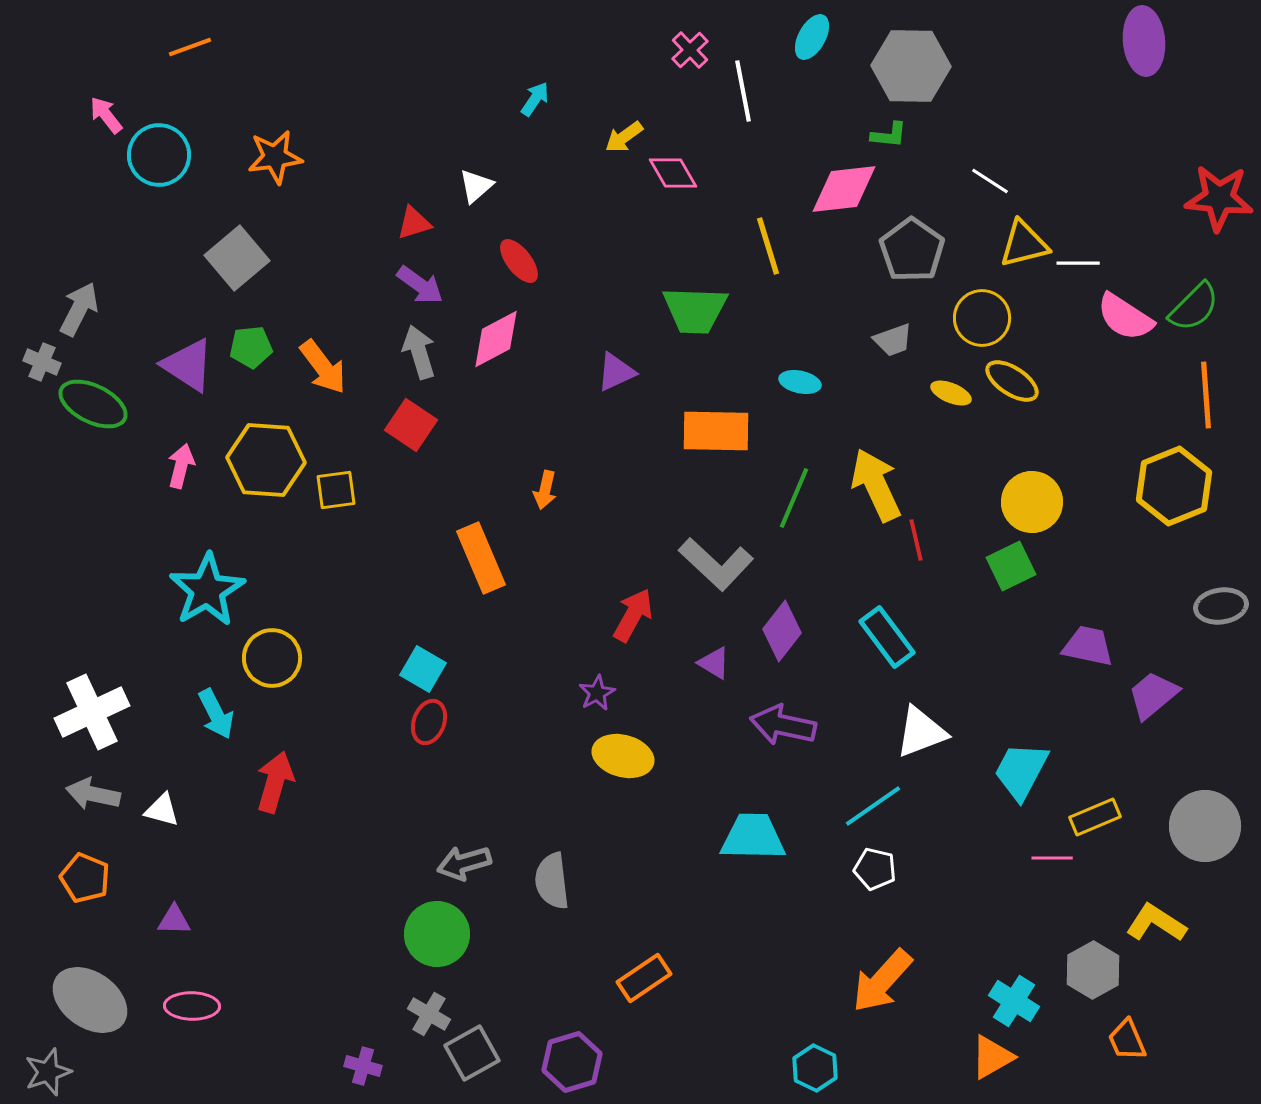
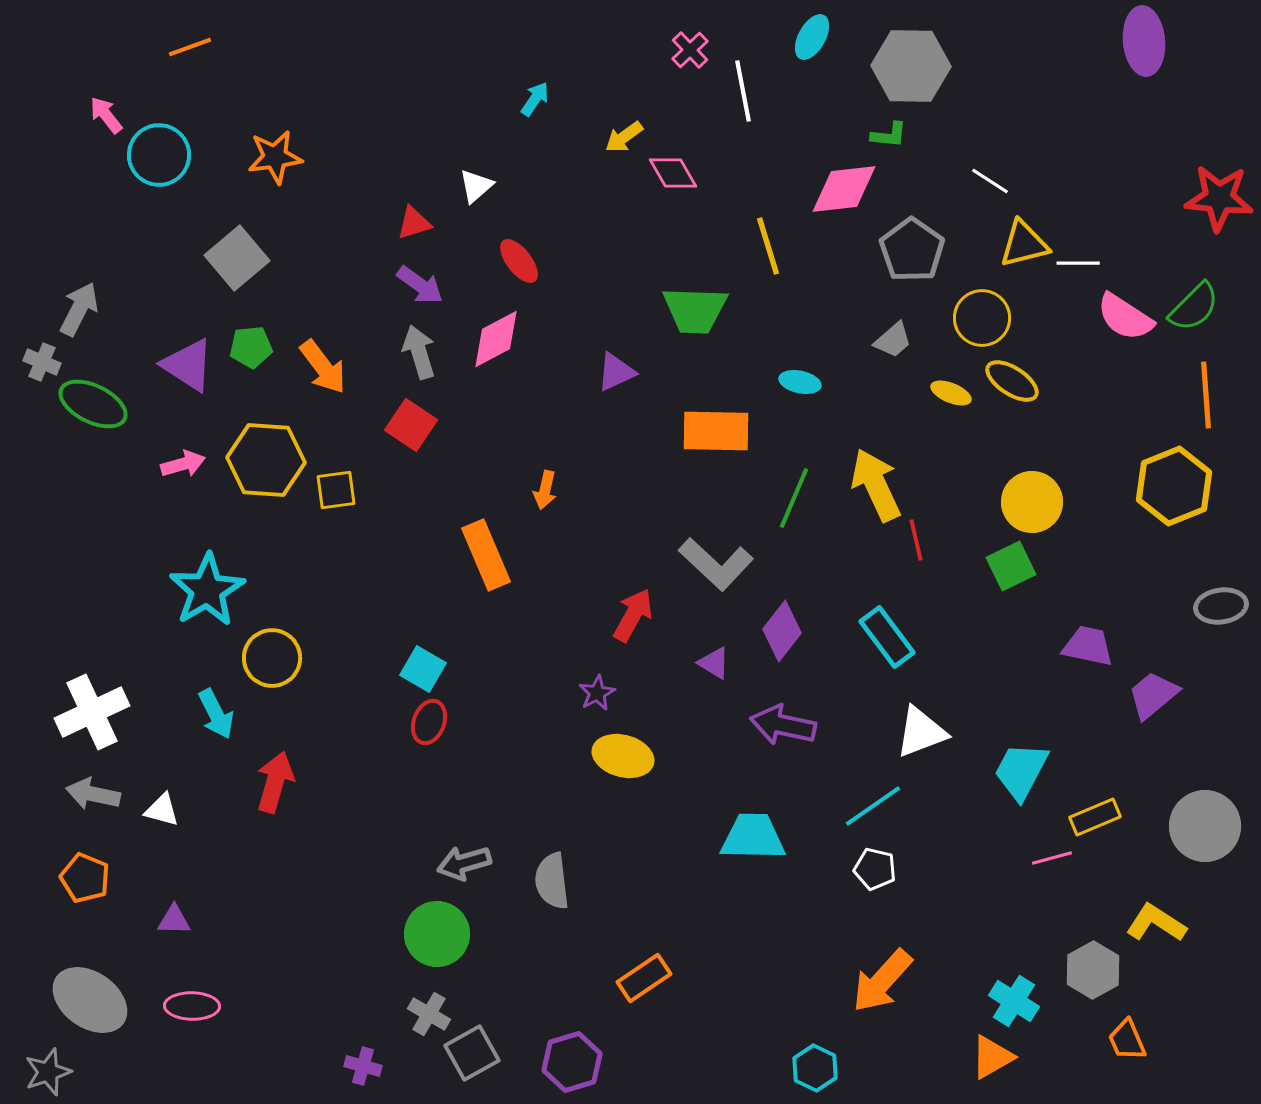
gray trapezoid at (893, 340): rotated 21 degrees counterclockwise
pink arrow at (181, 466): moved 2 px right, 2 px up; rotated 60 degrees clockwise
orange rectangle at (481, 558): moved 5 px right, 3 px up
pink line at (1052, 858): rotated 15 degrees counterclockwise
